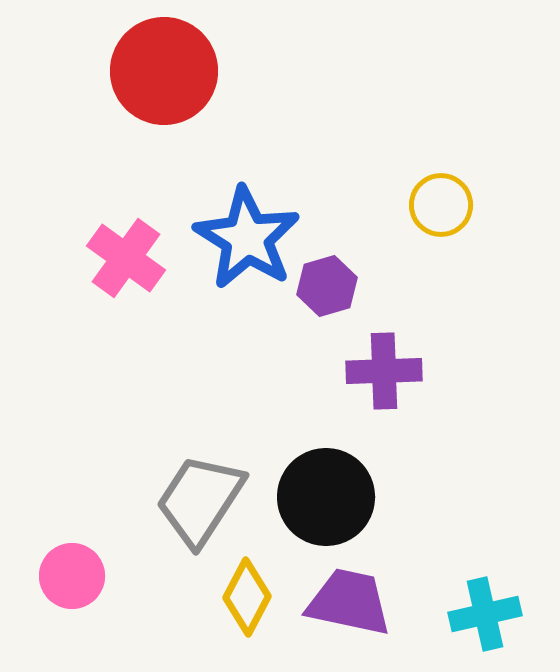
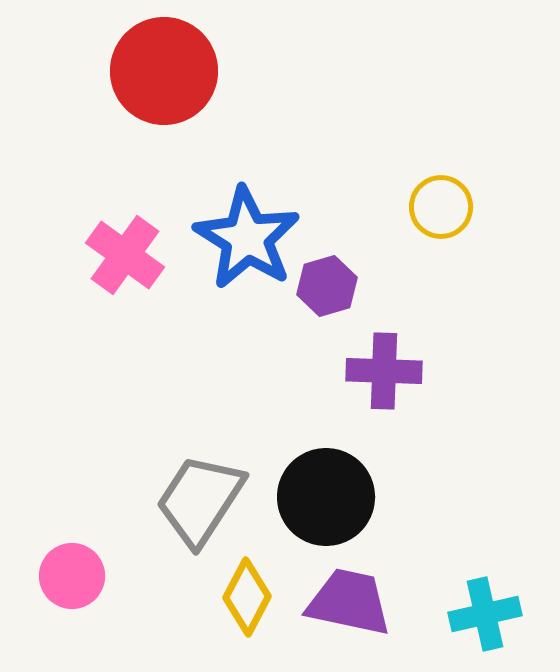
yellow circle: moved 2 px down
pink cross: moved 1 px left, 3 px up
purple cross: rotated 4 degrees clockwise
